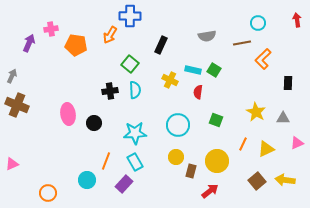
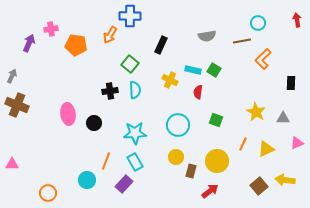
brown line at (242, 43): moved 2 px up
black rectangle at (288, 83): moved 3 px right
pink triangle at (12, 164): rotated 24 degrees clockwise
brown square at (257, 181): moved 2 px right, 5 px down
